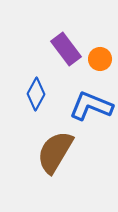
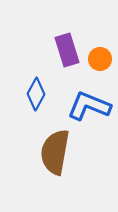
purple rectangle: moved 1 px right, 1 px down; rotated 20 degrees clockwise
blue L-shape: moved 2 px left
brown semicircle: rotated 21 degrees counterclockwise
